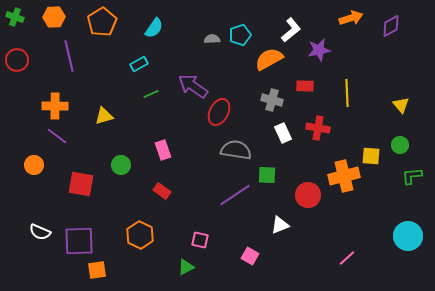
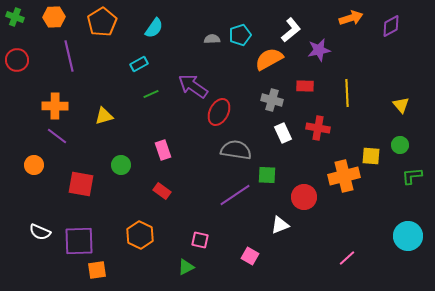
red circle at (308, 195): moved 4 px left, 2 px down
